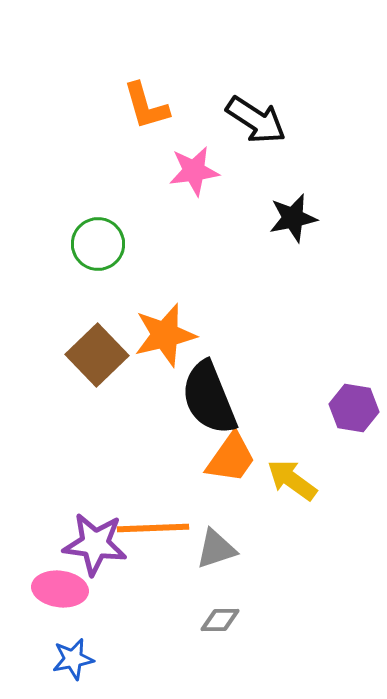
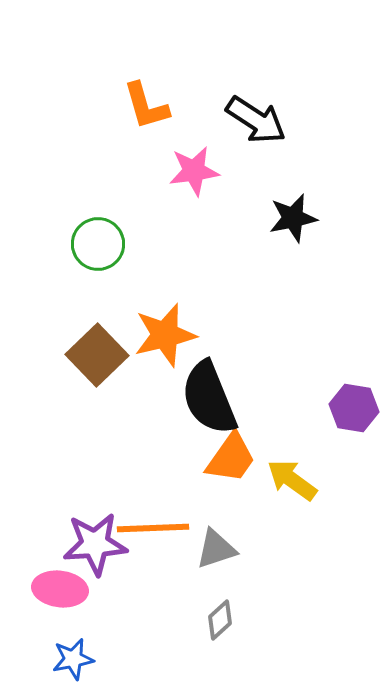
purple star: rotated 12 degrees counterclockwise
gray diamond: rotated 42 degrees counterclockwise
